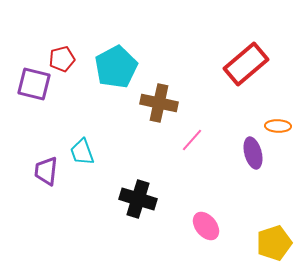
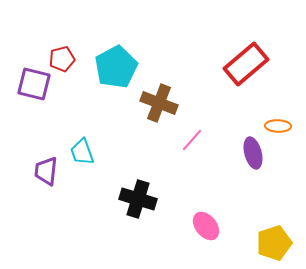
brown cross: rotated 9 degrees clockwise
